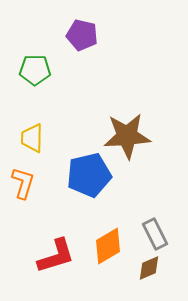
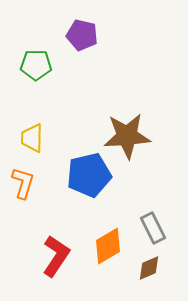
green pentagon: moved 1 px right, 5 px up
gray rectangle: moved 2 px left, 6 px up
red L-shape: rotated 39 degrees counterclockwise
